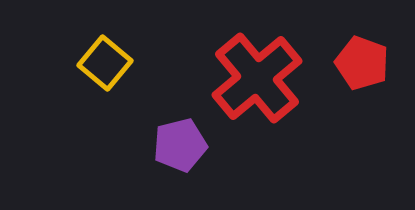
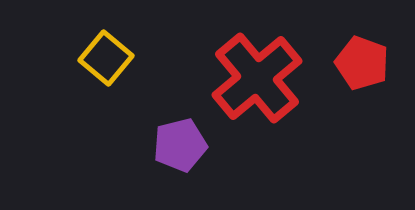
yellow square: moved 1 px right, 5 px up
